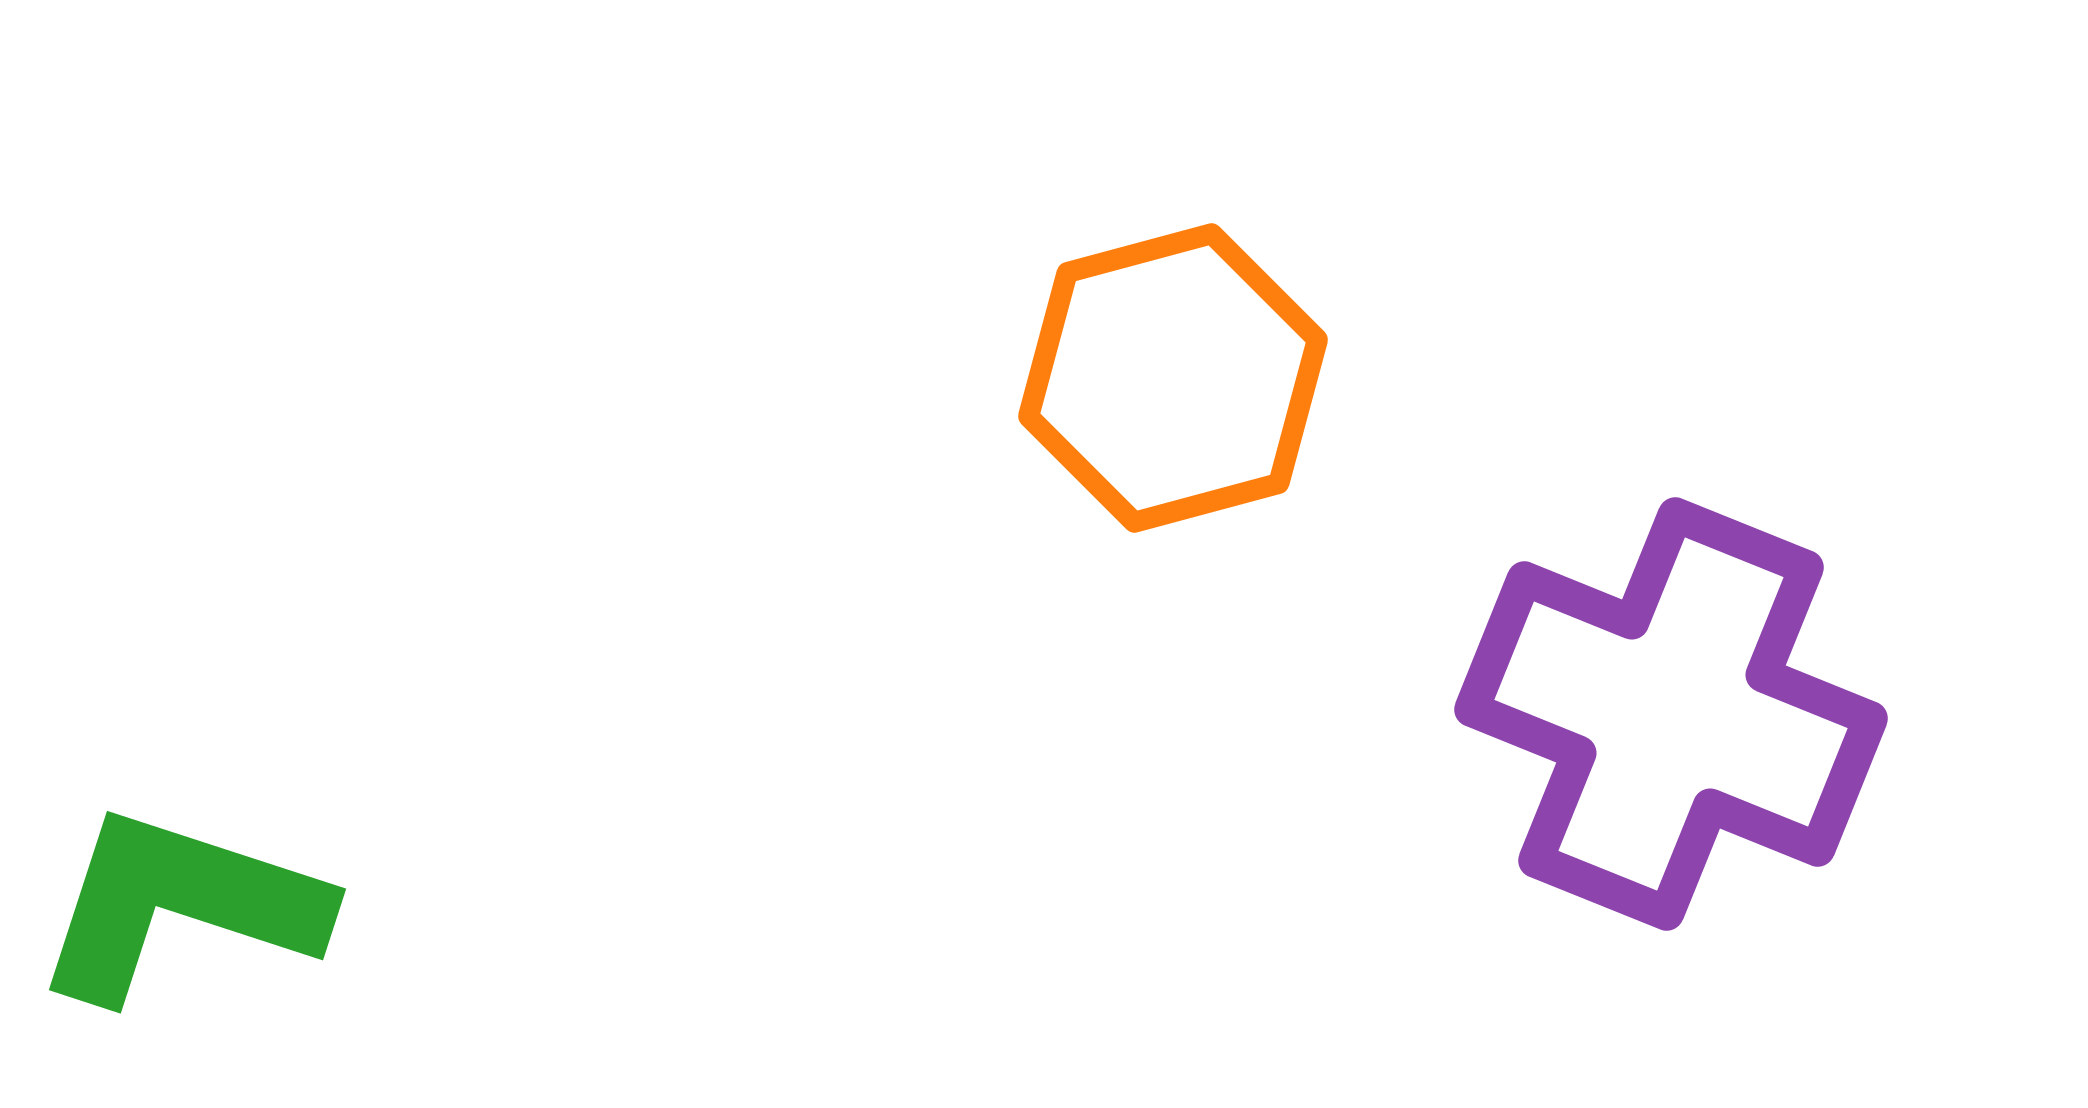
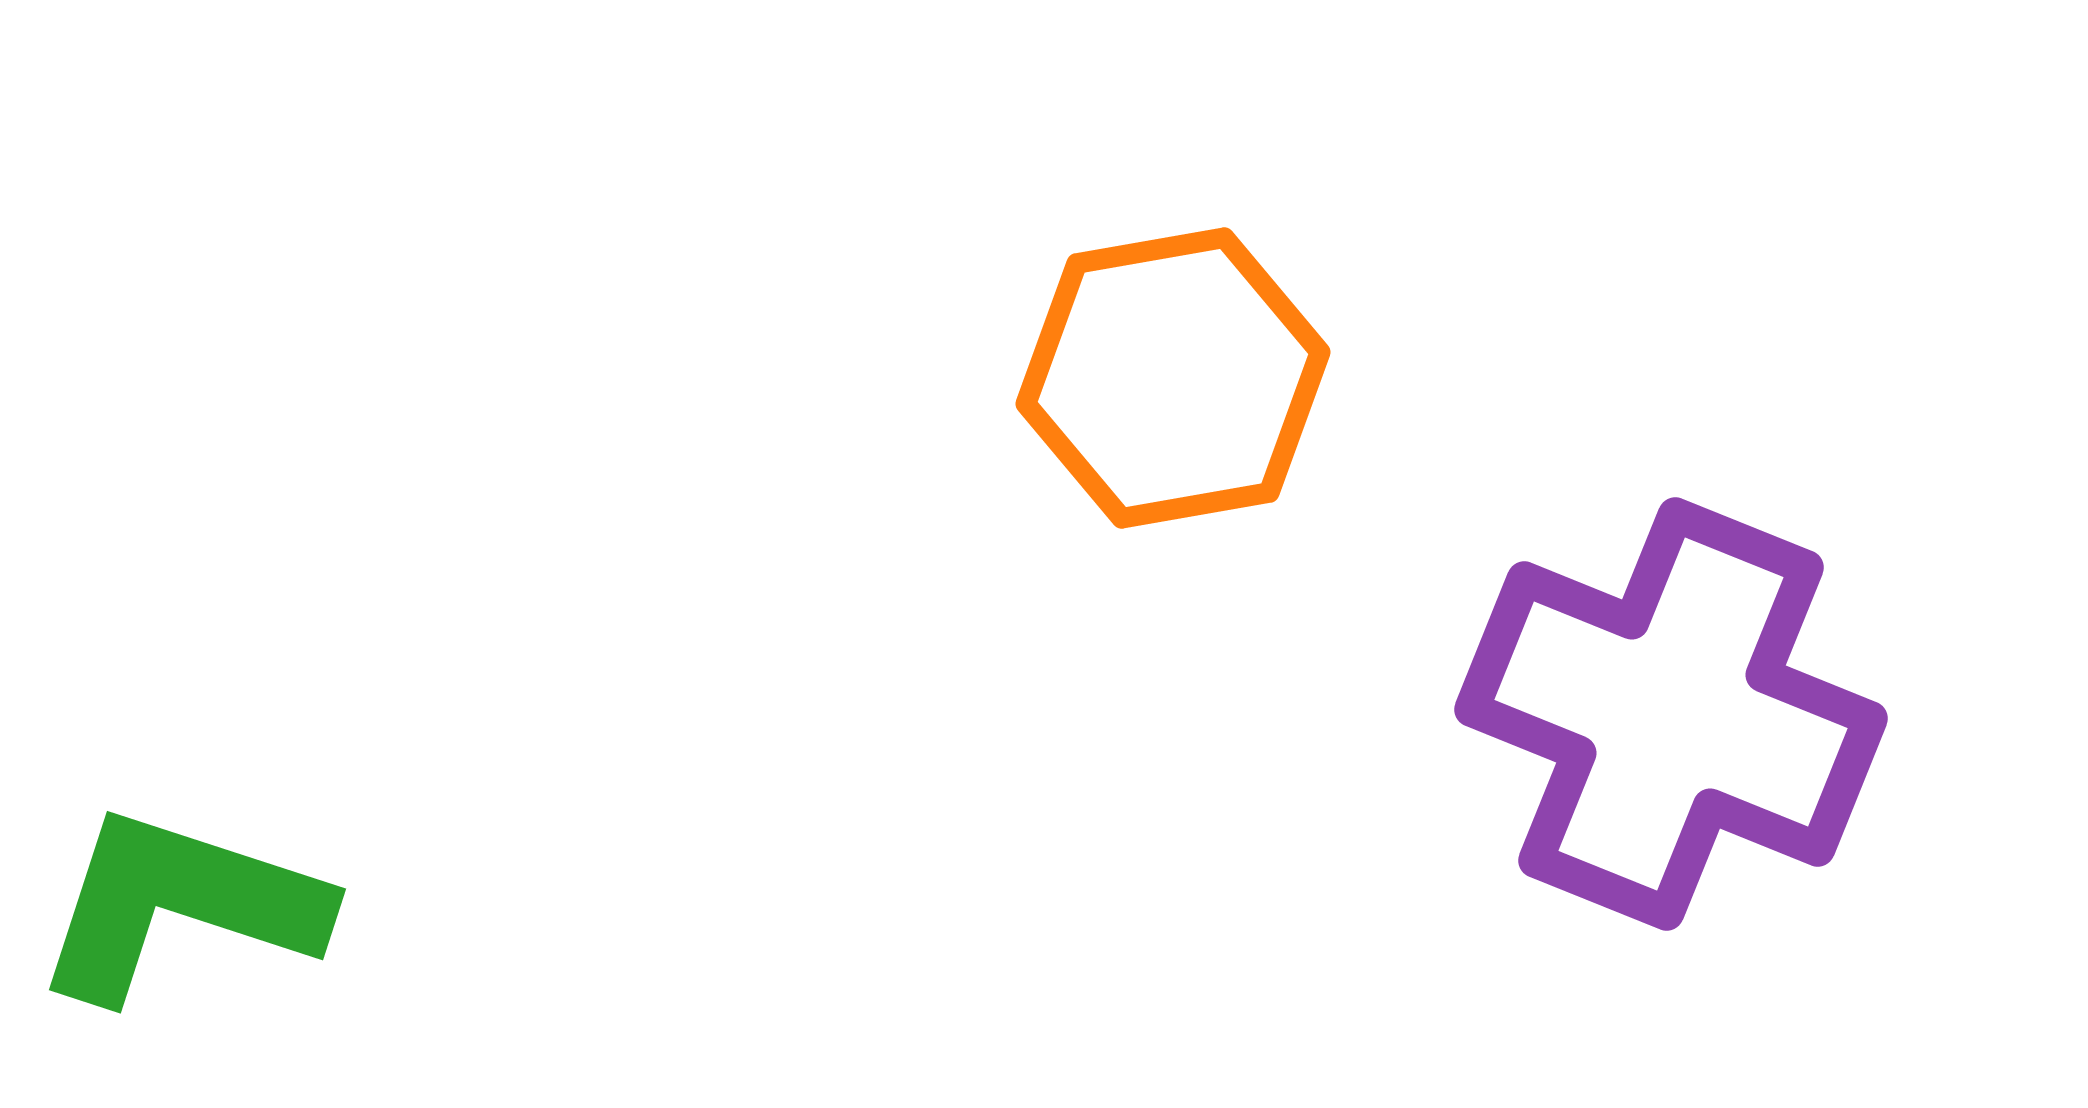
orange hexagon: rotated 5 degrees clockwise
